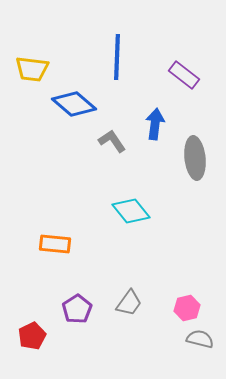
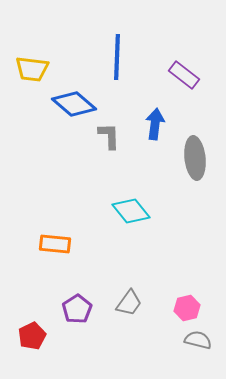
gray L-shape: moved 3 px left, 5 px up; rotated 32 degrees clockwise
gray semicircle: moved 2 px left, 1 px down
